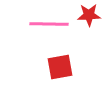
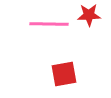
red square: moved 4 px right, 7 px down
